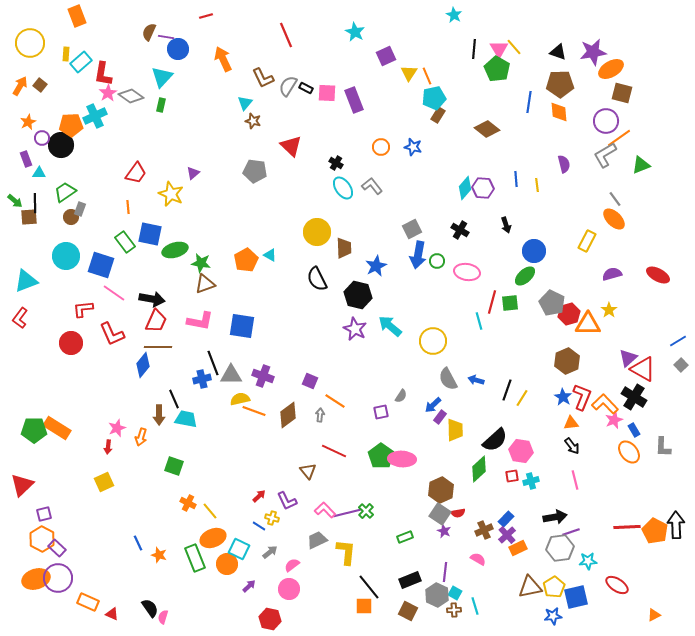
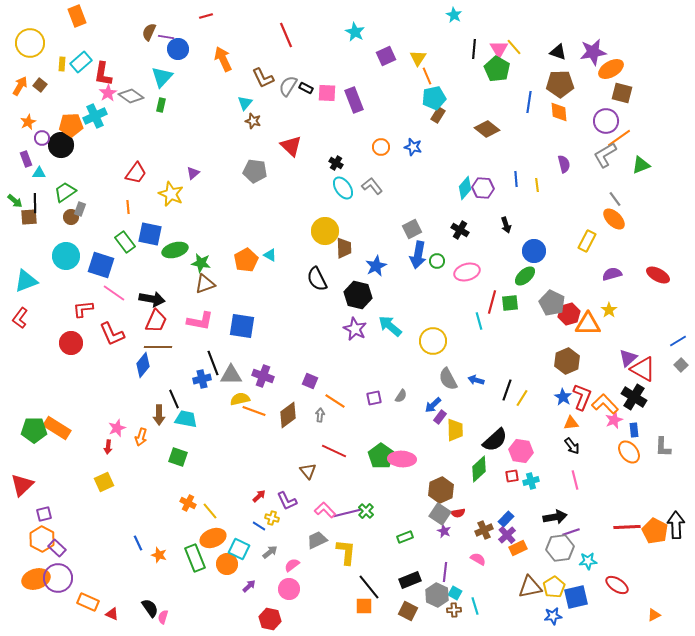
yellow rectangle at (66, 54): moved 4 px left, 10 px down
yellow triangle at (409, 73): moved 9 px right, 15 px up
yellow circle at (317, 232): moved 8 px right, 1 px up
pink ellipse at (467, 272): rotated 25 degrees counterclockwise
purple square at (381, 412): moved 7 px left, 14 px up
blue rectangle at (634, 430): rotated 24 degrees clockwise
green square at (174, 466): moved 4 px right, 9 px up
